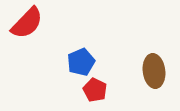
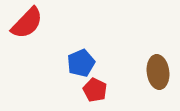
blue pentagon: moved 1 px down
brown ellipse: moved 4 px right, 1 px down
